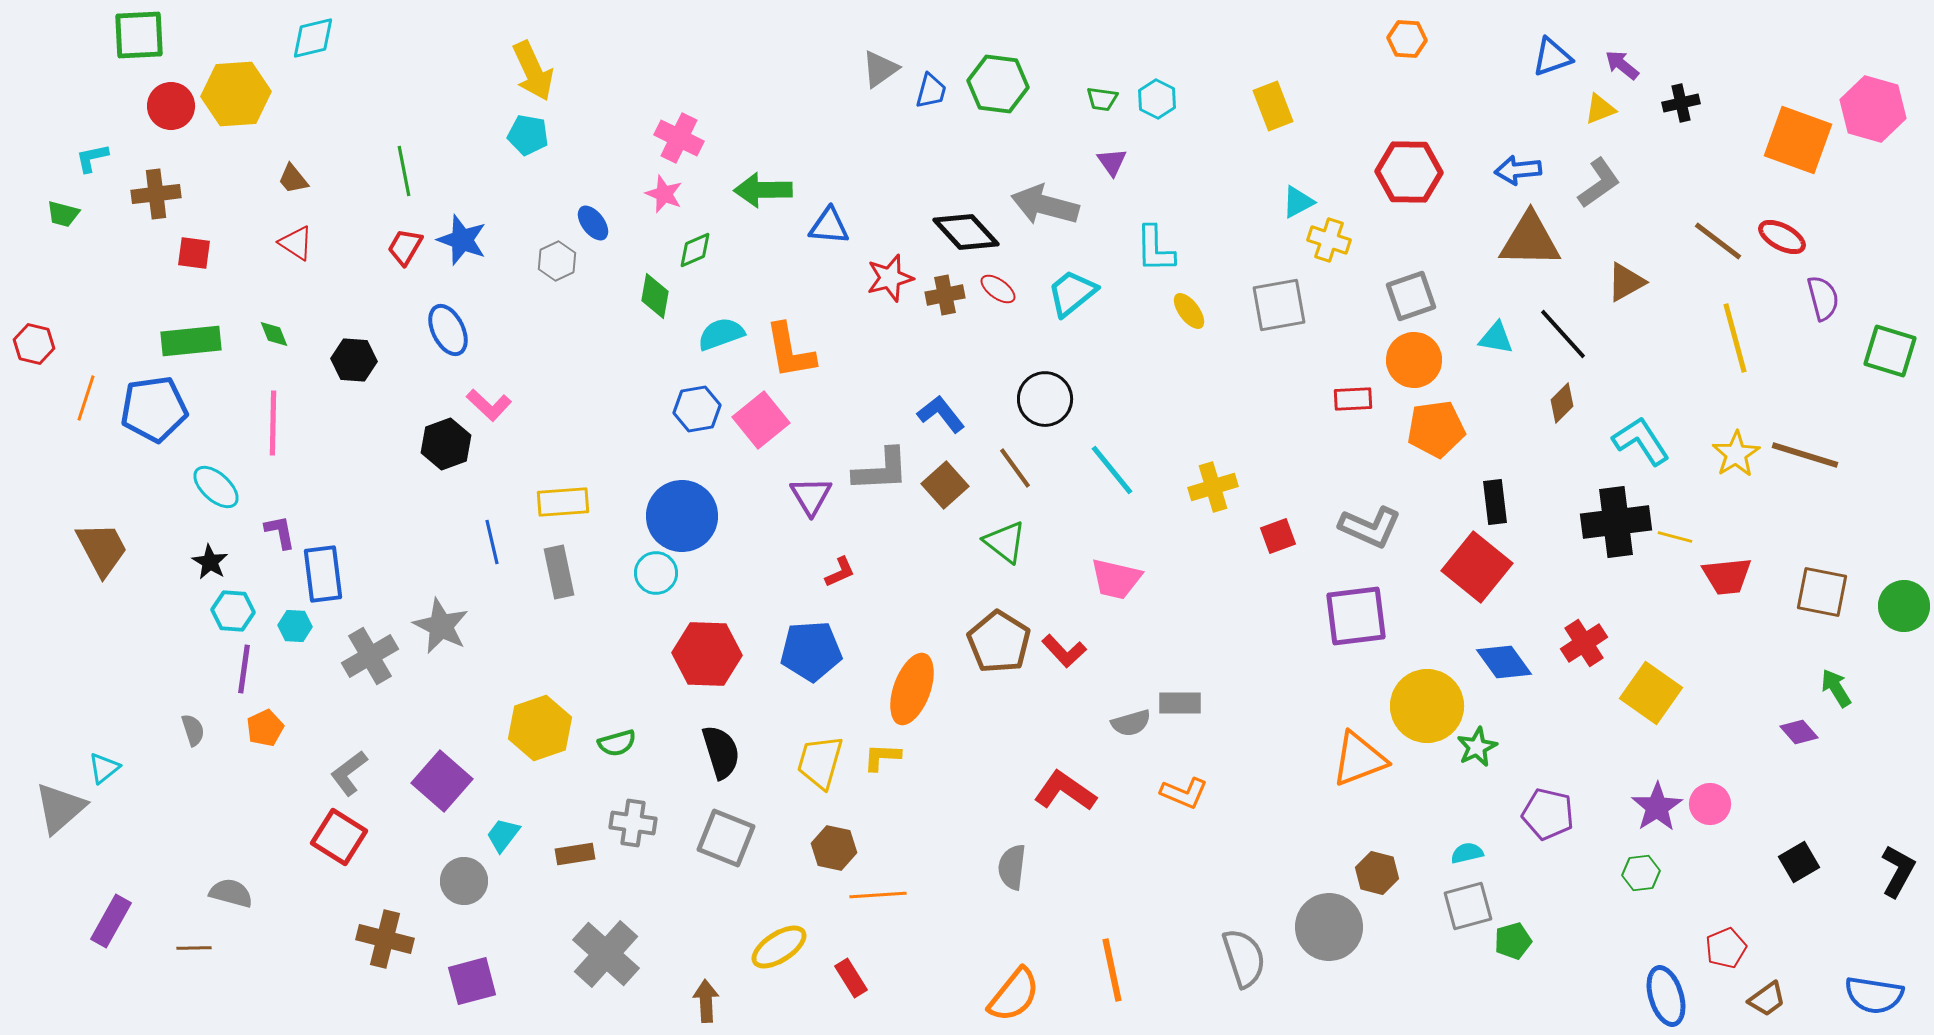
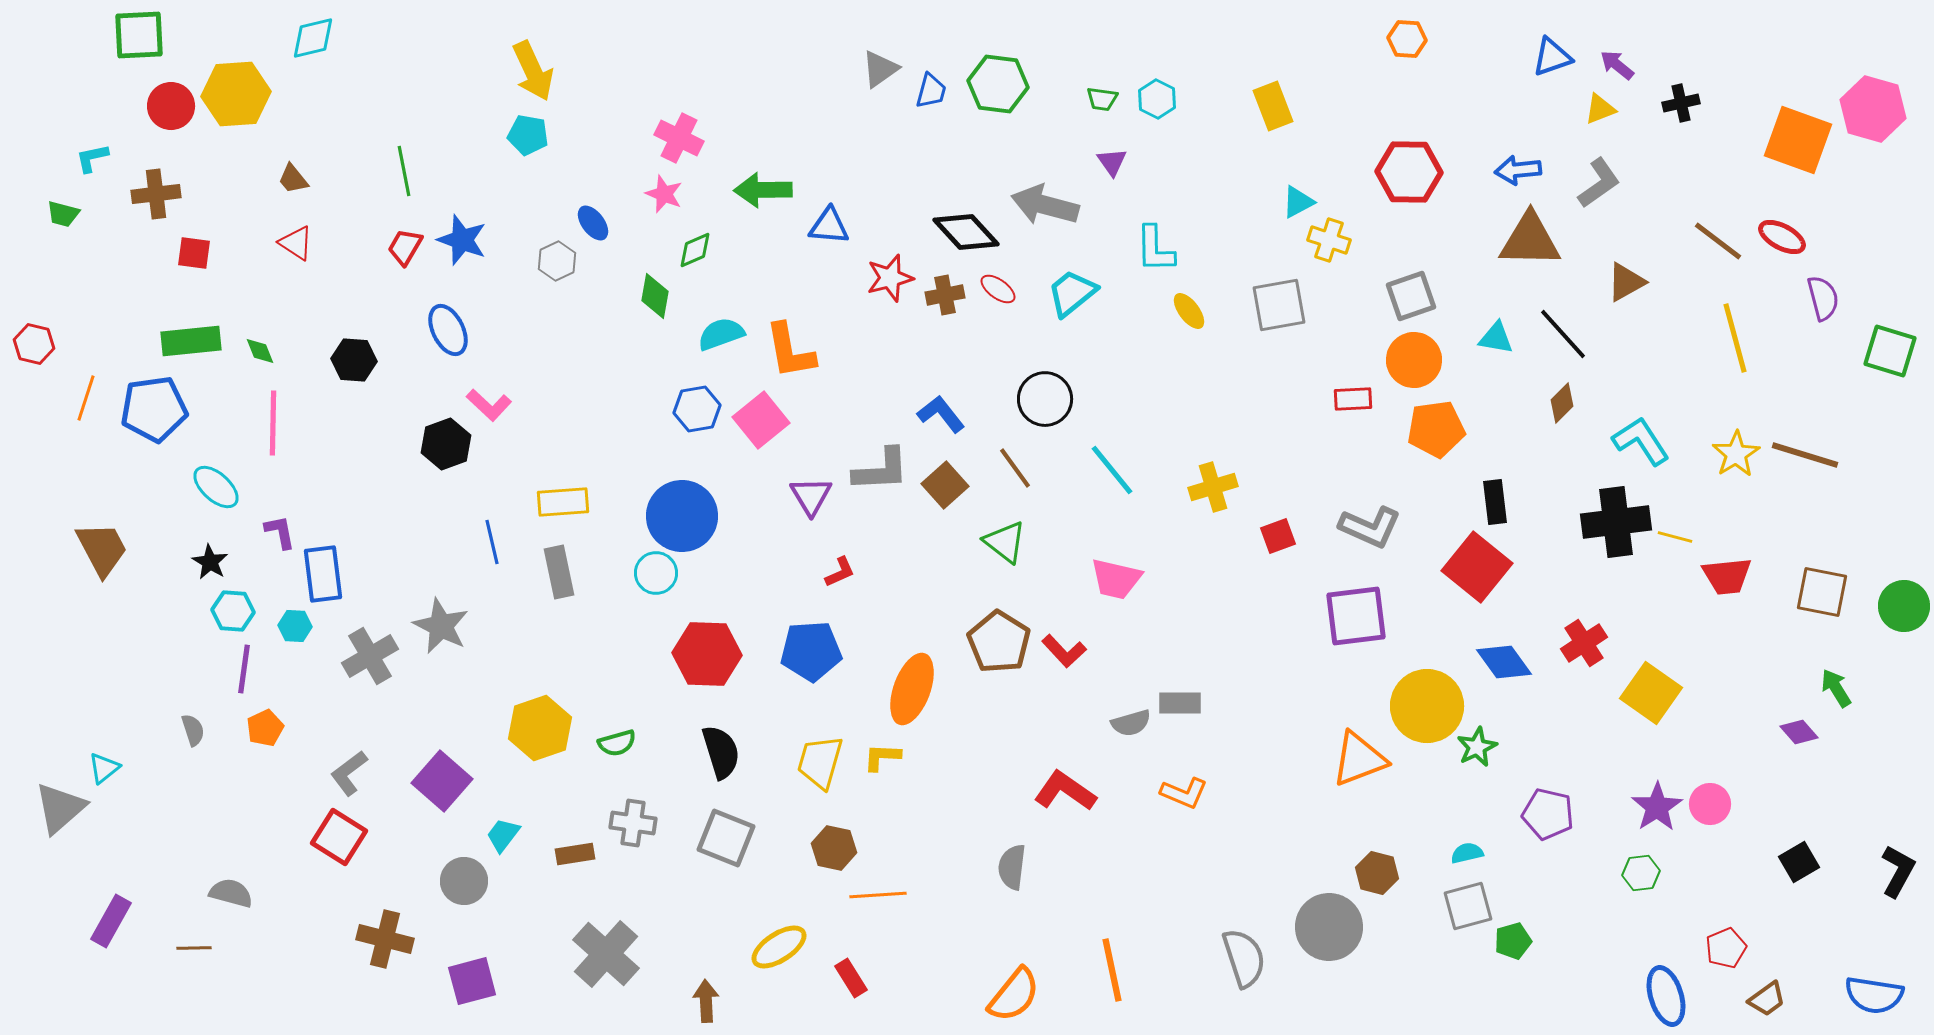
purple arrow at (1622, 65): moved 5 px left
green diamond at (274, 334): moved 14 px left, 17 px down
